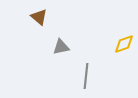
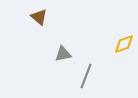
gray triangle: moved 2 px right, 7 px down
gray line: rotated 15 degrees clockwise
